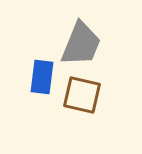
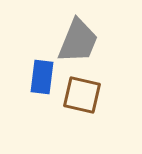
gray trapezoid: moved 3 px left, 3 px up
